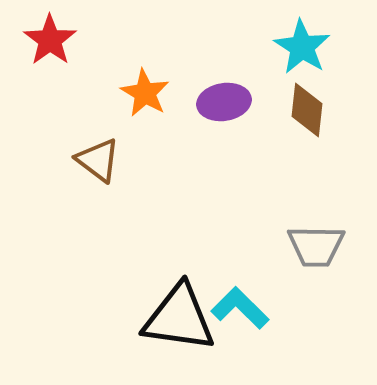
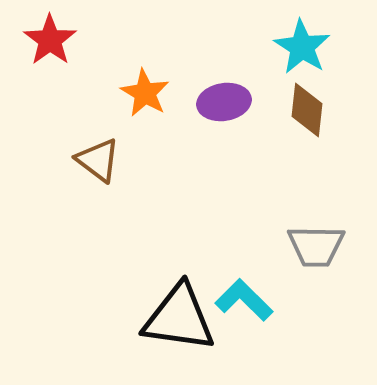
cyan L-shape: moved 4 px right, 8 px up
